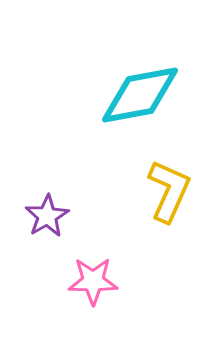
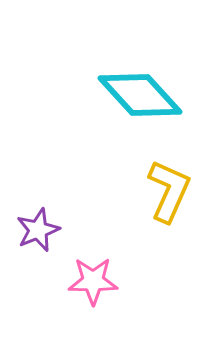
cyan diamond: rotated 58 degrees clockwise
purple star: moved 9 px left, 14 px down; rotated 9 degrees clockwise
